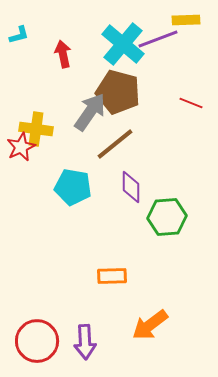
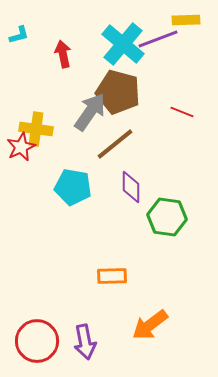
red line: moved 9 px left, 9 px down
green hexagon: rotated 12 degrees clockwise
purple arrow: rotated 8 degrees counterclockwise
